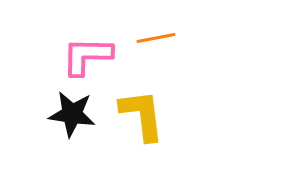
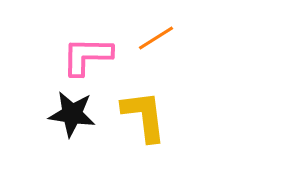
orange line: rotated 21 degrees counterclockwise
yellow L-shape: moved 2 px right, 1 px down
